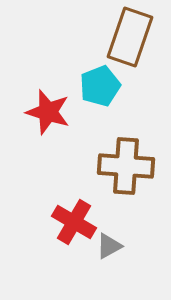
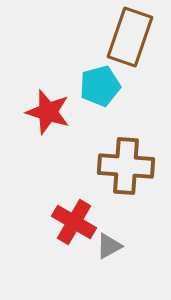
cyan pentagon: rotated 6 degrees clockwise
